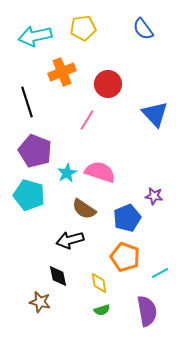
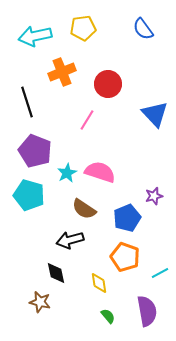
purple star: rotated 24 degrees counterclockwise
black diamond: moved 2 px left, 3 px up
green semicircle: moved 6 px right, 6 px down; rotated 112 degrees counterclockwise
